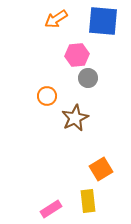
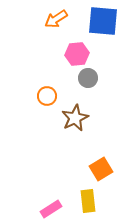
pink hexagon: moved 1 px up
